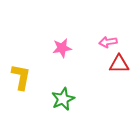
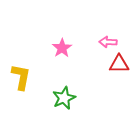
pink arrow: rotated 12 degrees clockwise
pink star: rotated 24 degrees counterclockwise
green star: moved 1 px right, 1 px up
